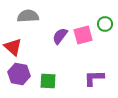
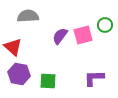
green circle: moved 1 px down
